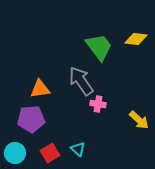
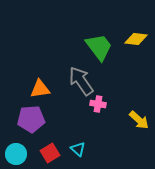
cyan circle: moved 1 px right, 1 px down
